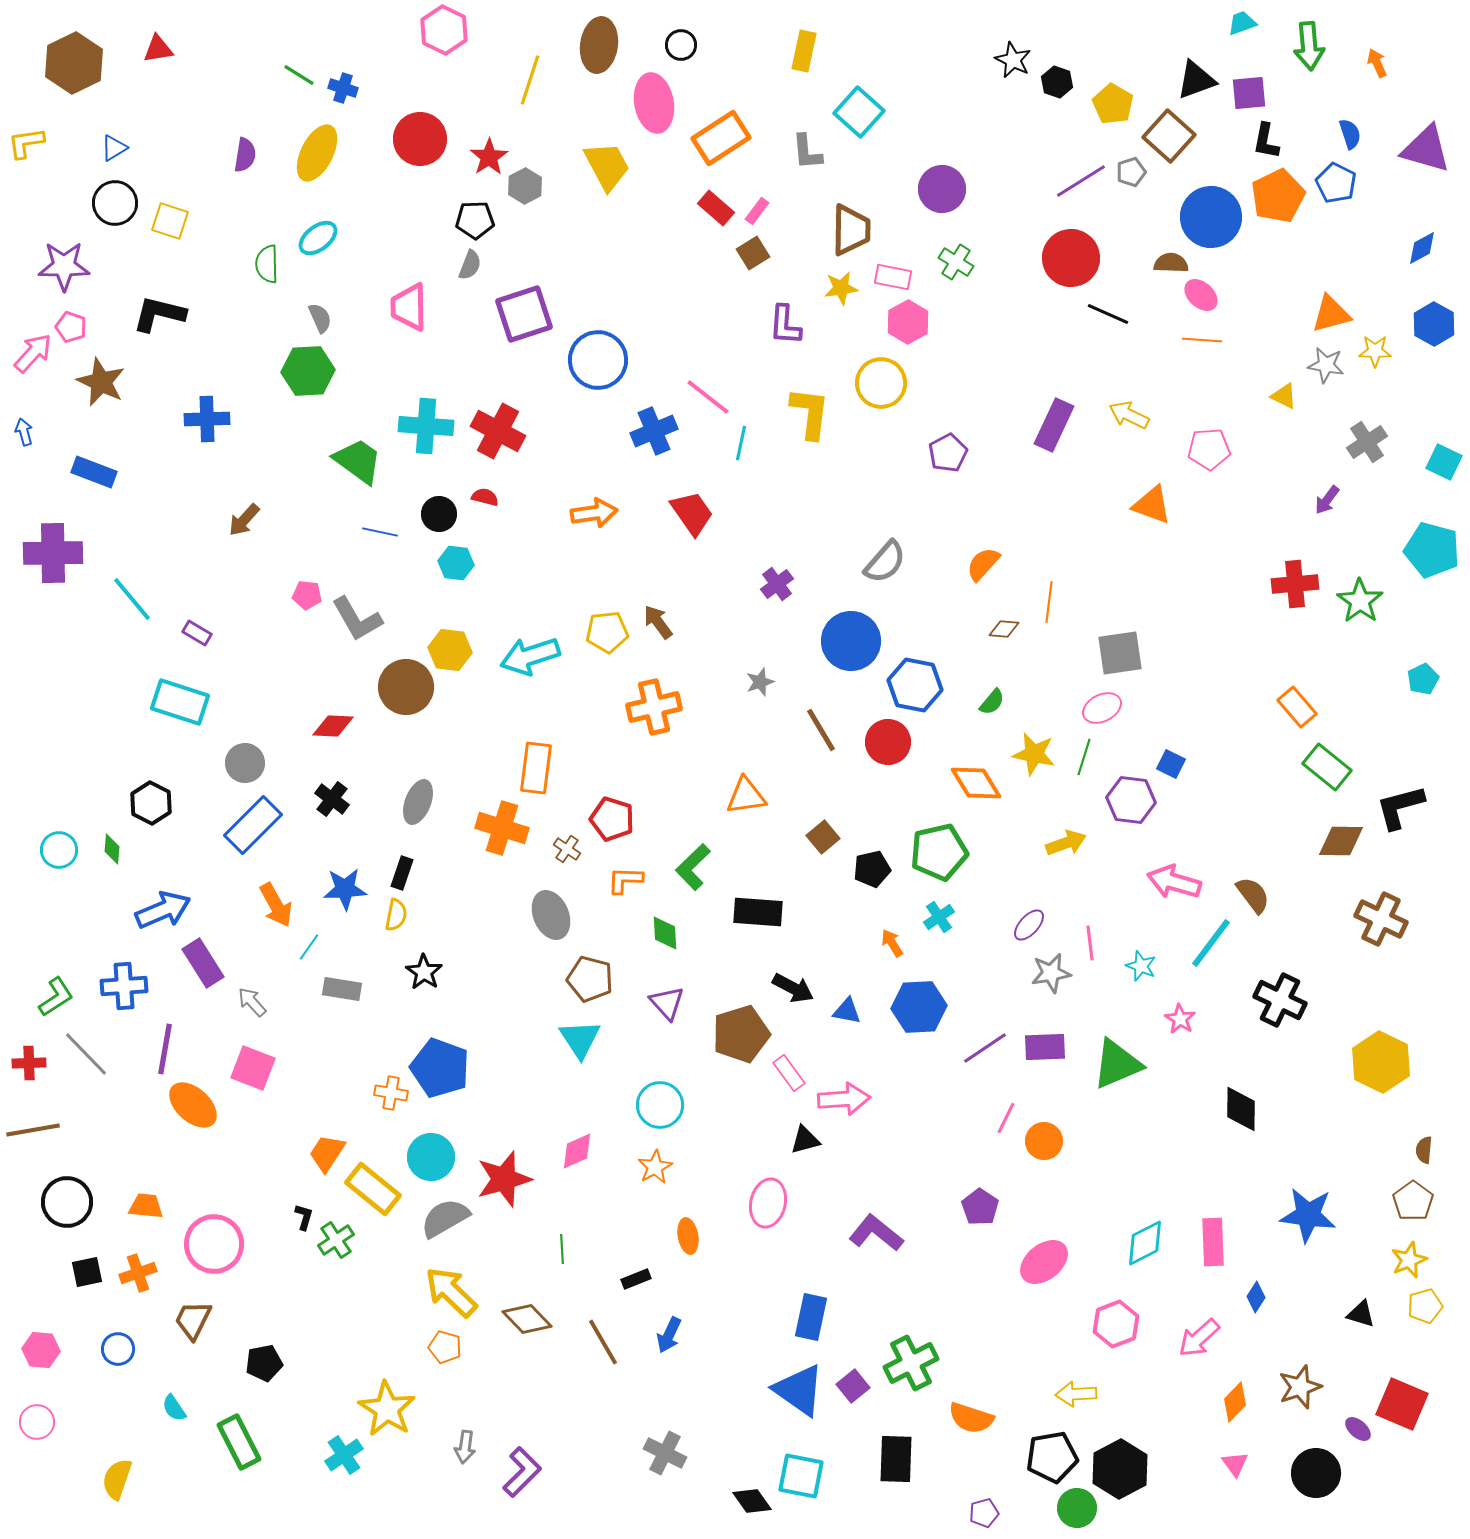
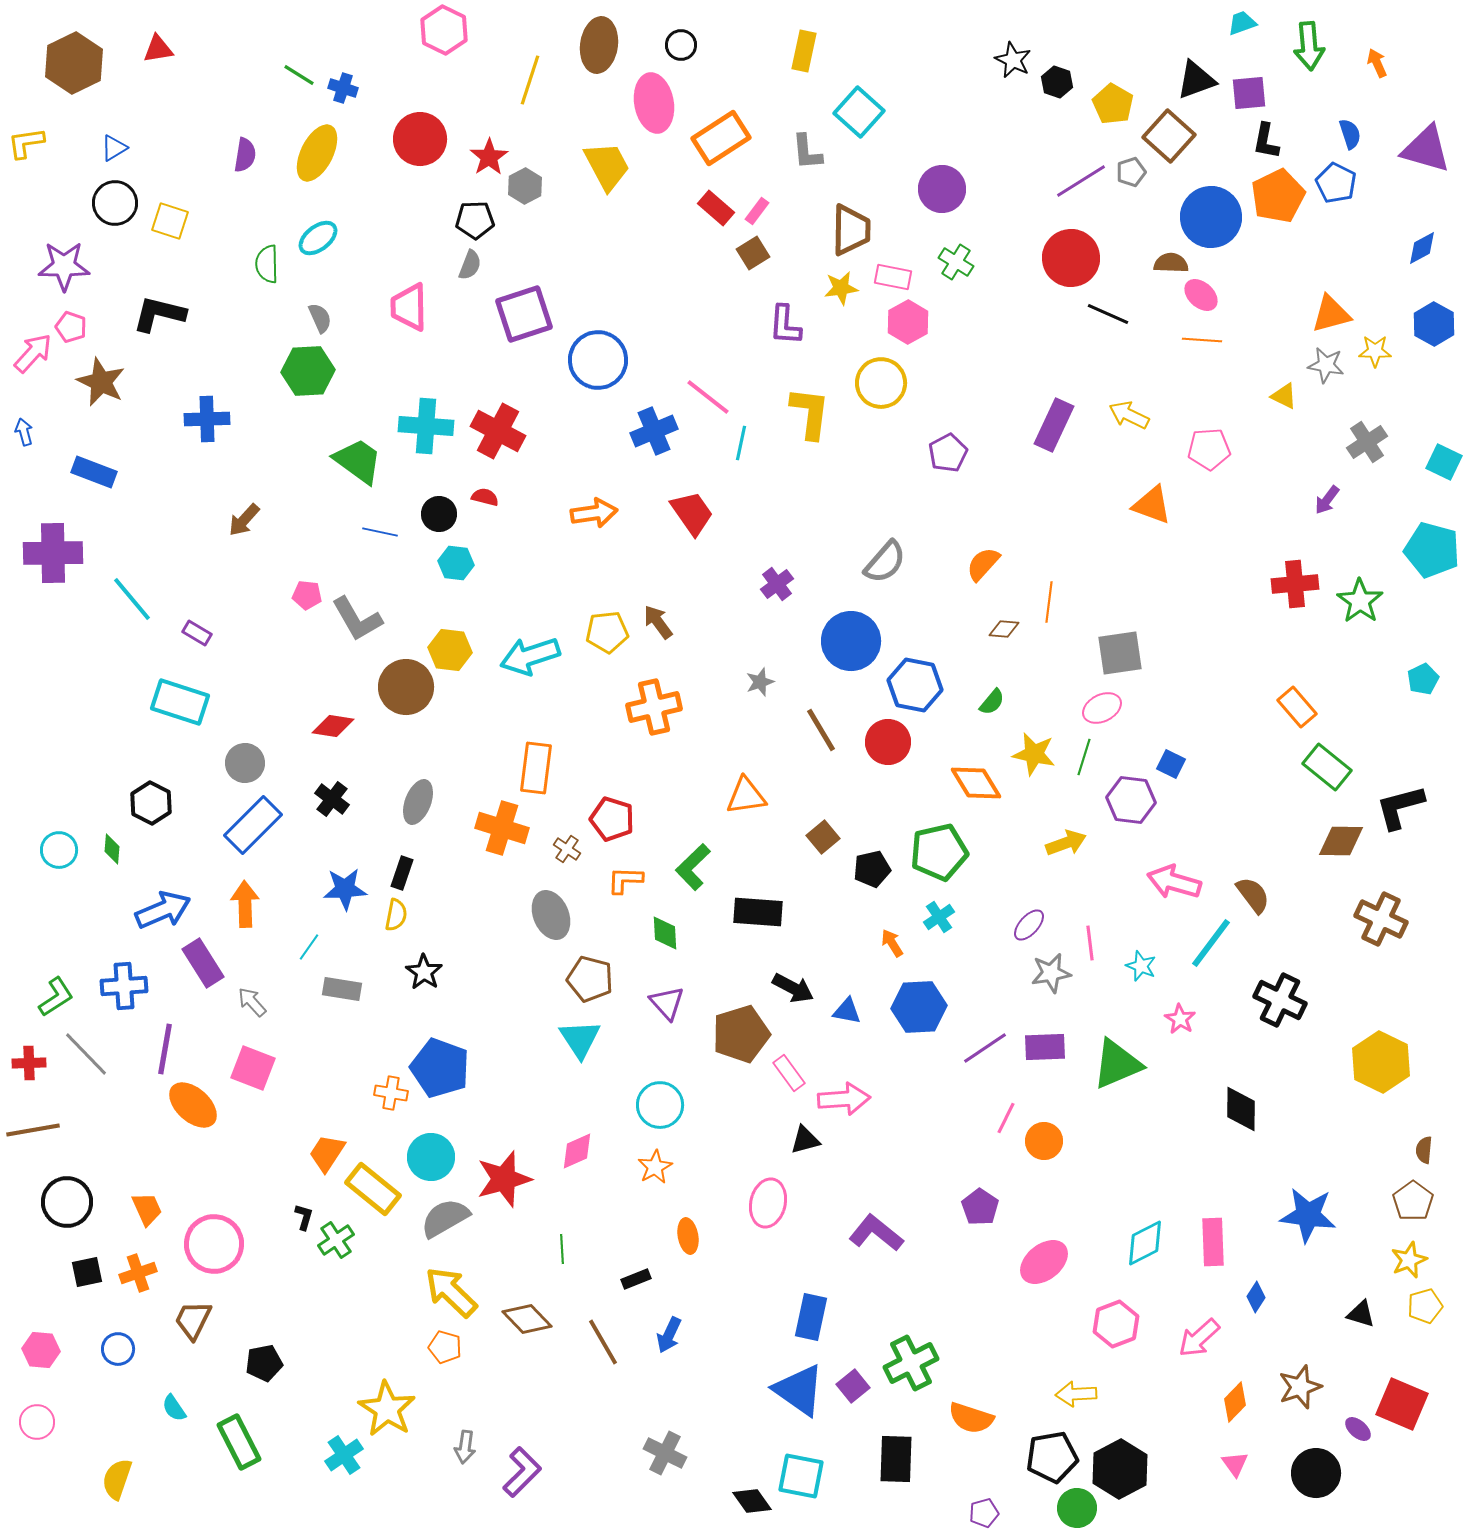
red diamond at (333, 726): rotated 6 degrees clockwise
orange arrow at (276, 905): moved 31 px left, 1 px up; rotated 153 degrees counterclockwise
orange trapezoid at (146, 1206): moved 1 px right, 3 px down; rotated 60 degrees clockwise
